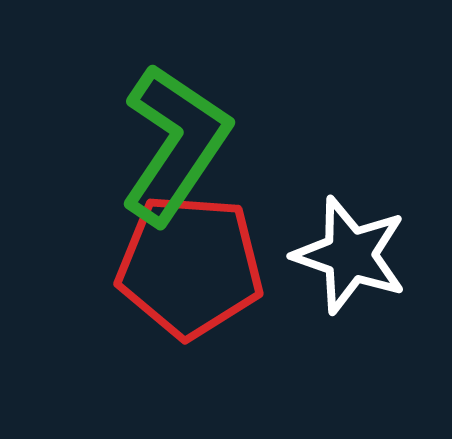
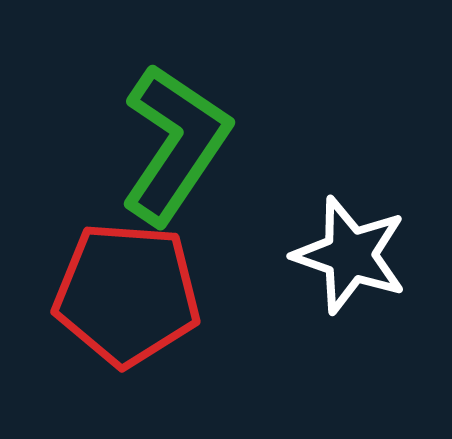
red pentagon: moved 63 px left, 28 px down
